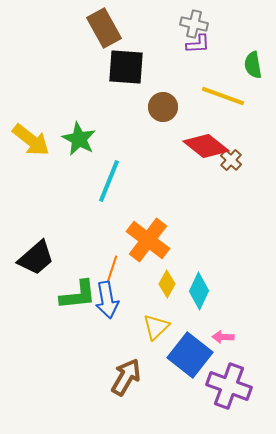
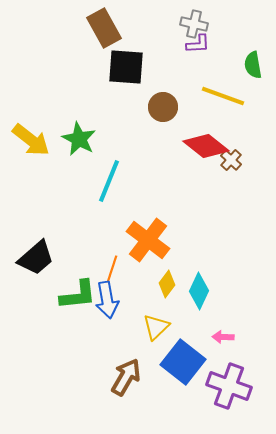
yellow diamond: rotated 8 degrees clockwise
blue square: moved 7 px left, 7 px down
